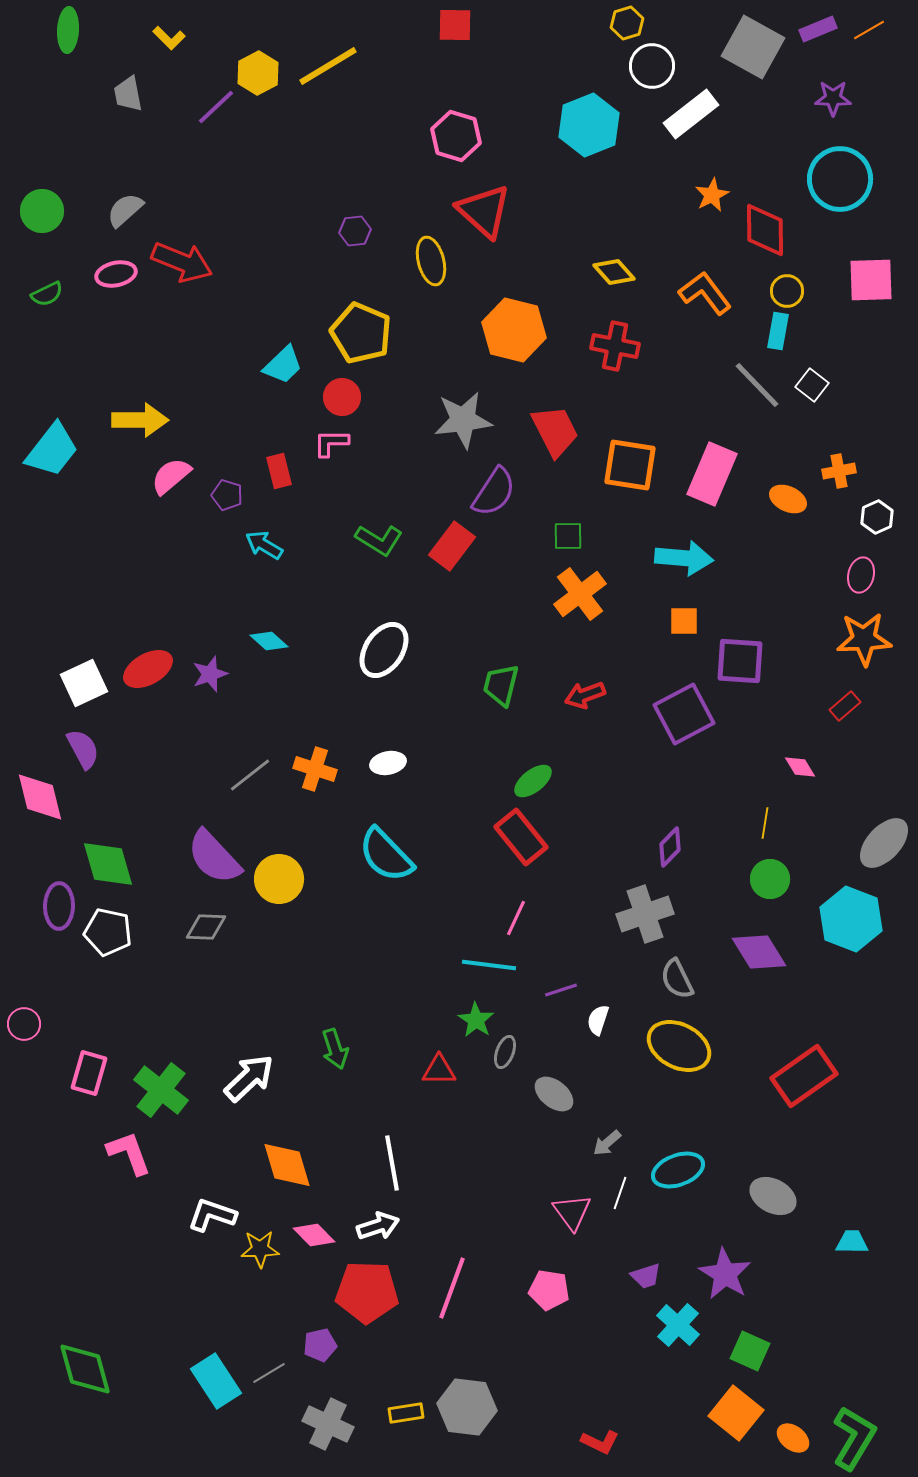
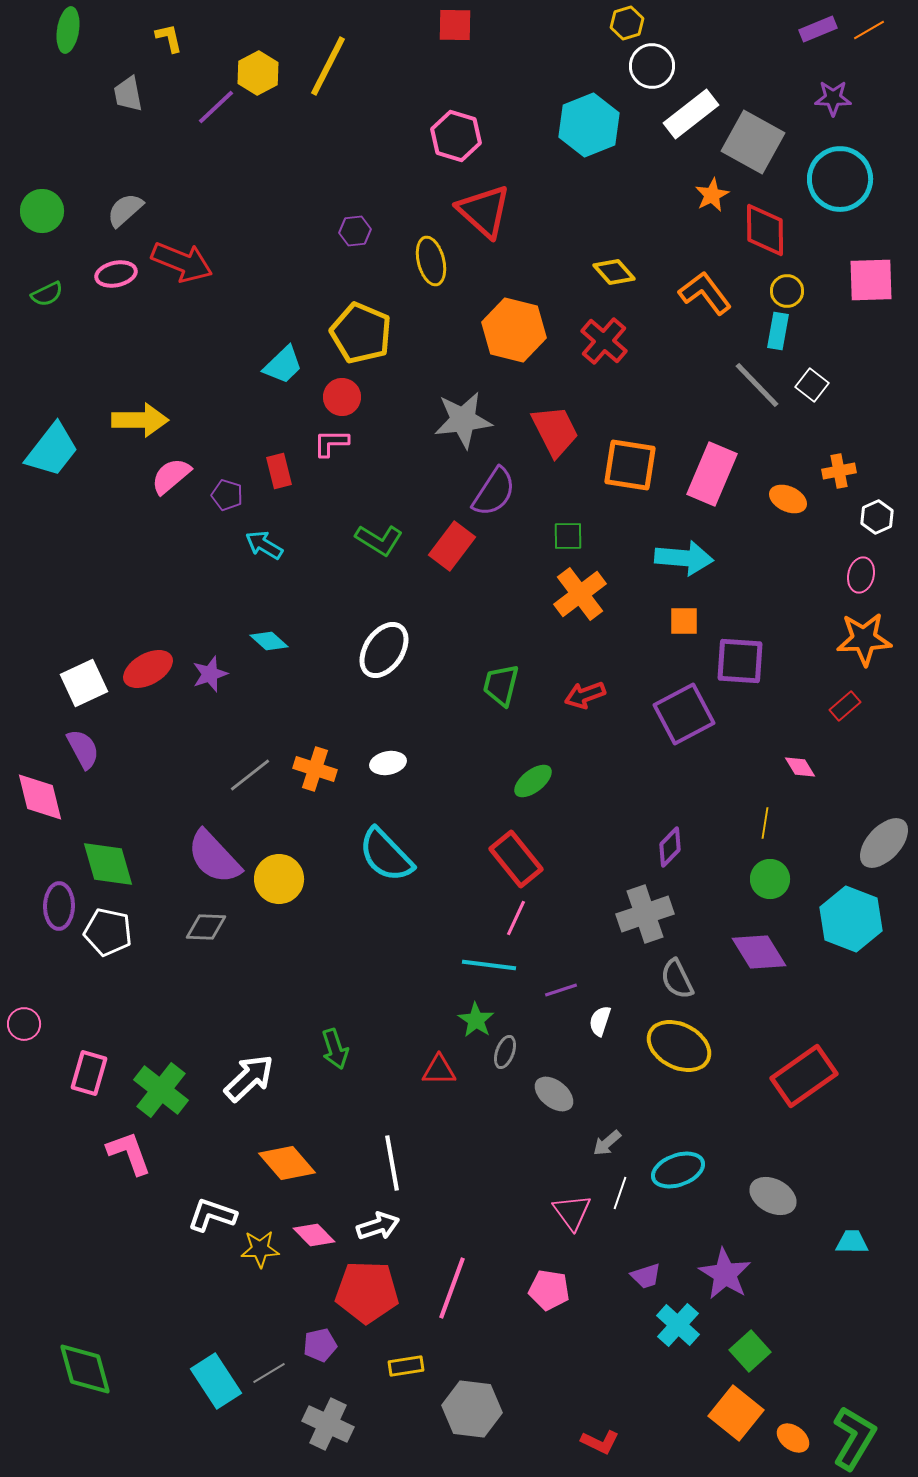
green ellipse at (68, 30): rotated 6 degrees clockwise
yellow L-shape at (169, 38): rotated 148 degrees counterclockwise
gray square at (753, 47): moved 95 px down
yellow line at (328, 66): rotated 32 degrees counterclockwise
red cross at (615, 346): moved 11 px left, 5 px up; rotated 30 degrees clockwise
red rectangle at (521, 837): moved 5 px left, 22 px down
white semicircle at (598, 1020): moved 2 px right, 1 px down
orange diamond at (287, 1165): moved 2 px up; rotated 24 degrees counterclockwise
green square at (750, 1351): rotated 24 degrees clockwise
gray hexagon at (467, 1407): moved 5 px right, 2 px down
yellow rectangle at (406, 1413): moved 47 px up
